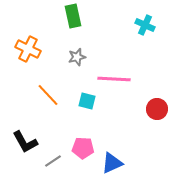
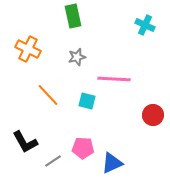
red circle: moved 4 px left, 6 px down
